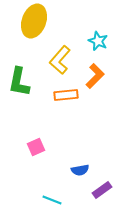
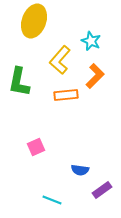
cyan star: moved 7 px left
blue semicircle: rotated 18 degrees clockwise
